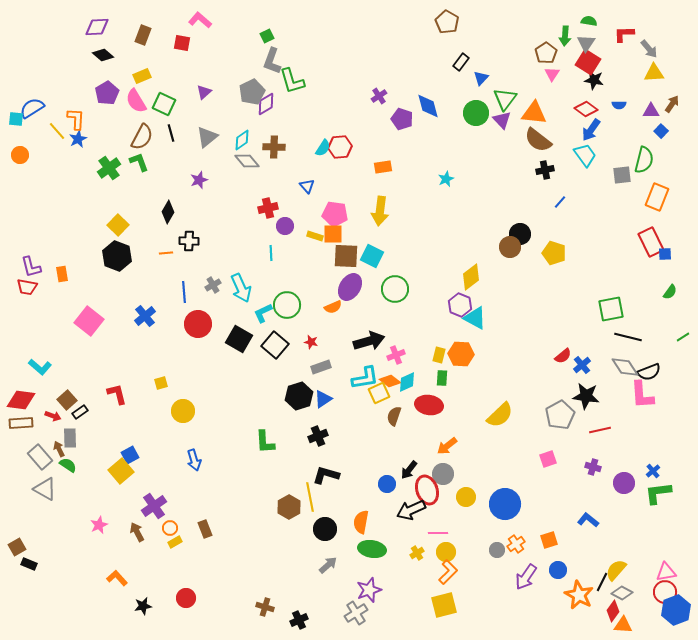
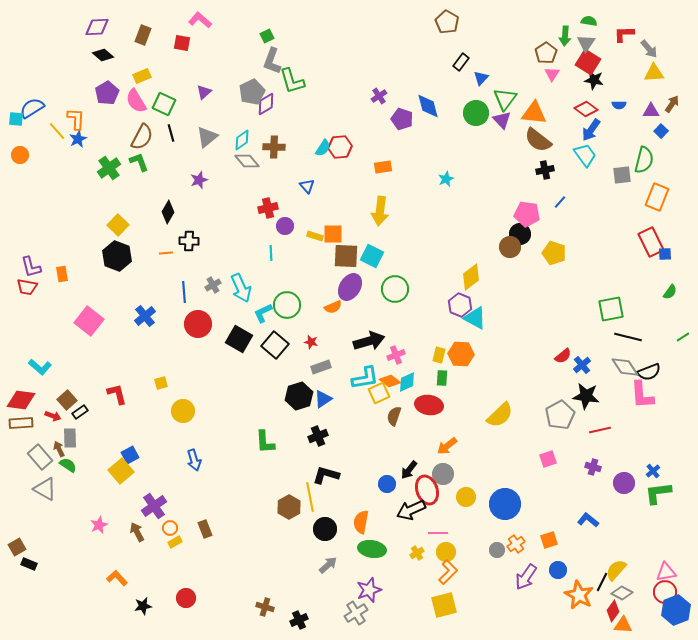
pink pentagon at (335, 214): moved 192 px right
